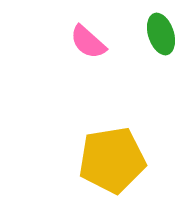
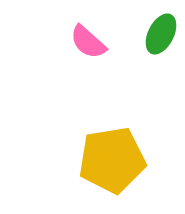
green ellipse: rotated 45 degrees clockwise
